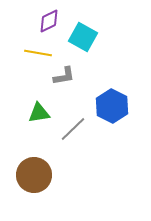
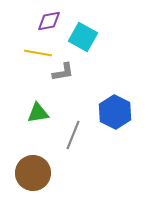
purple diamond: rotated 15 degrees clockwise
gray L-shape: moved 1 px left, 4 px up
blue hexagon: moved 3 px right, 6 px down
green triangle: moved 1 px left
gray line: moved 6 px down; rotated 24 degrees counterclockwise
brown circle: moved 1 px left, 2 px up
